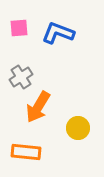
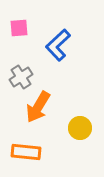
blue L-shape: moved 12 px down; rotated 64 degrees counterclockwise
yellow circle: moved 2 px right
